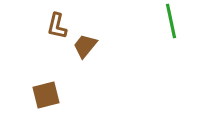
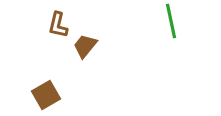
brown L-shape: moved 1 px right, 1 px up
brown square: rotated 16 degrees counterclockwise
